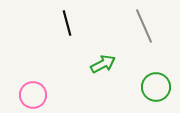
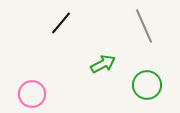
black line: moved 6 px left; rotated 55 degrees clockwise
green circle: moved 9 px left, 2 px up
pink circle: moved 1 px left, 1 px up
